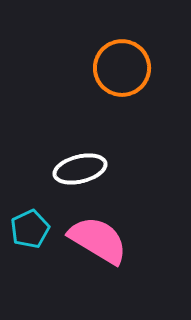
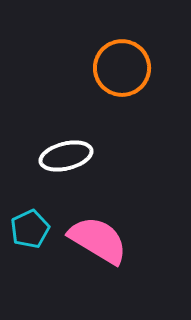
white ellipse: moved 14 px left, 13 px up
